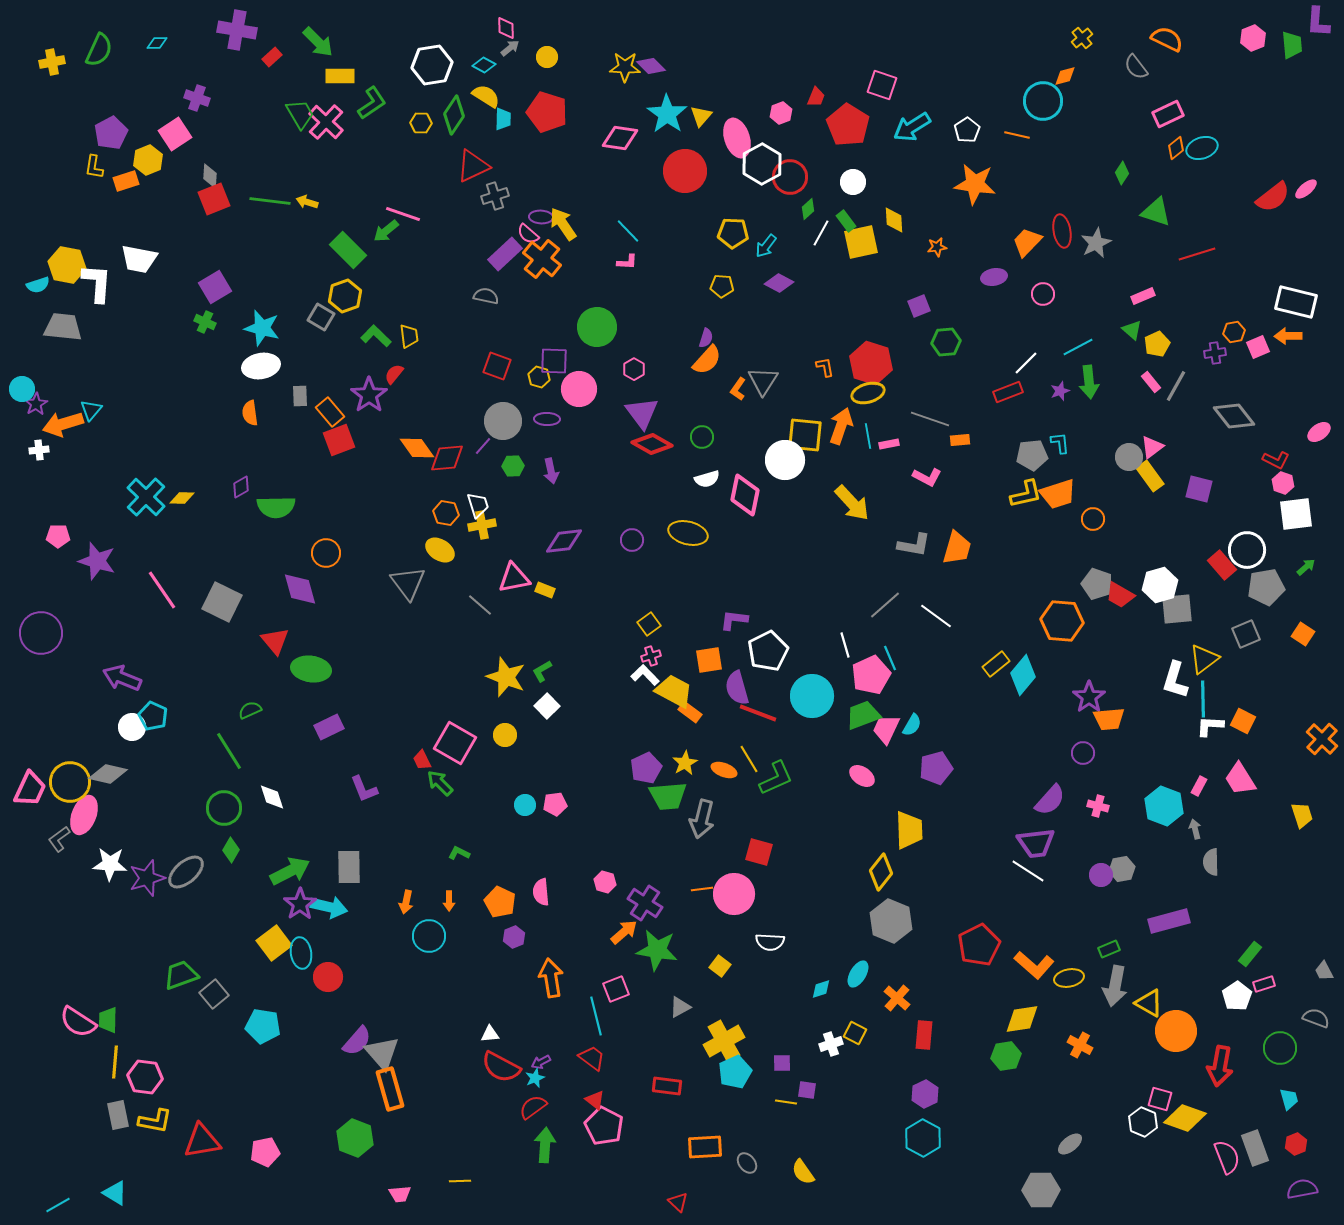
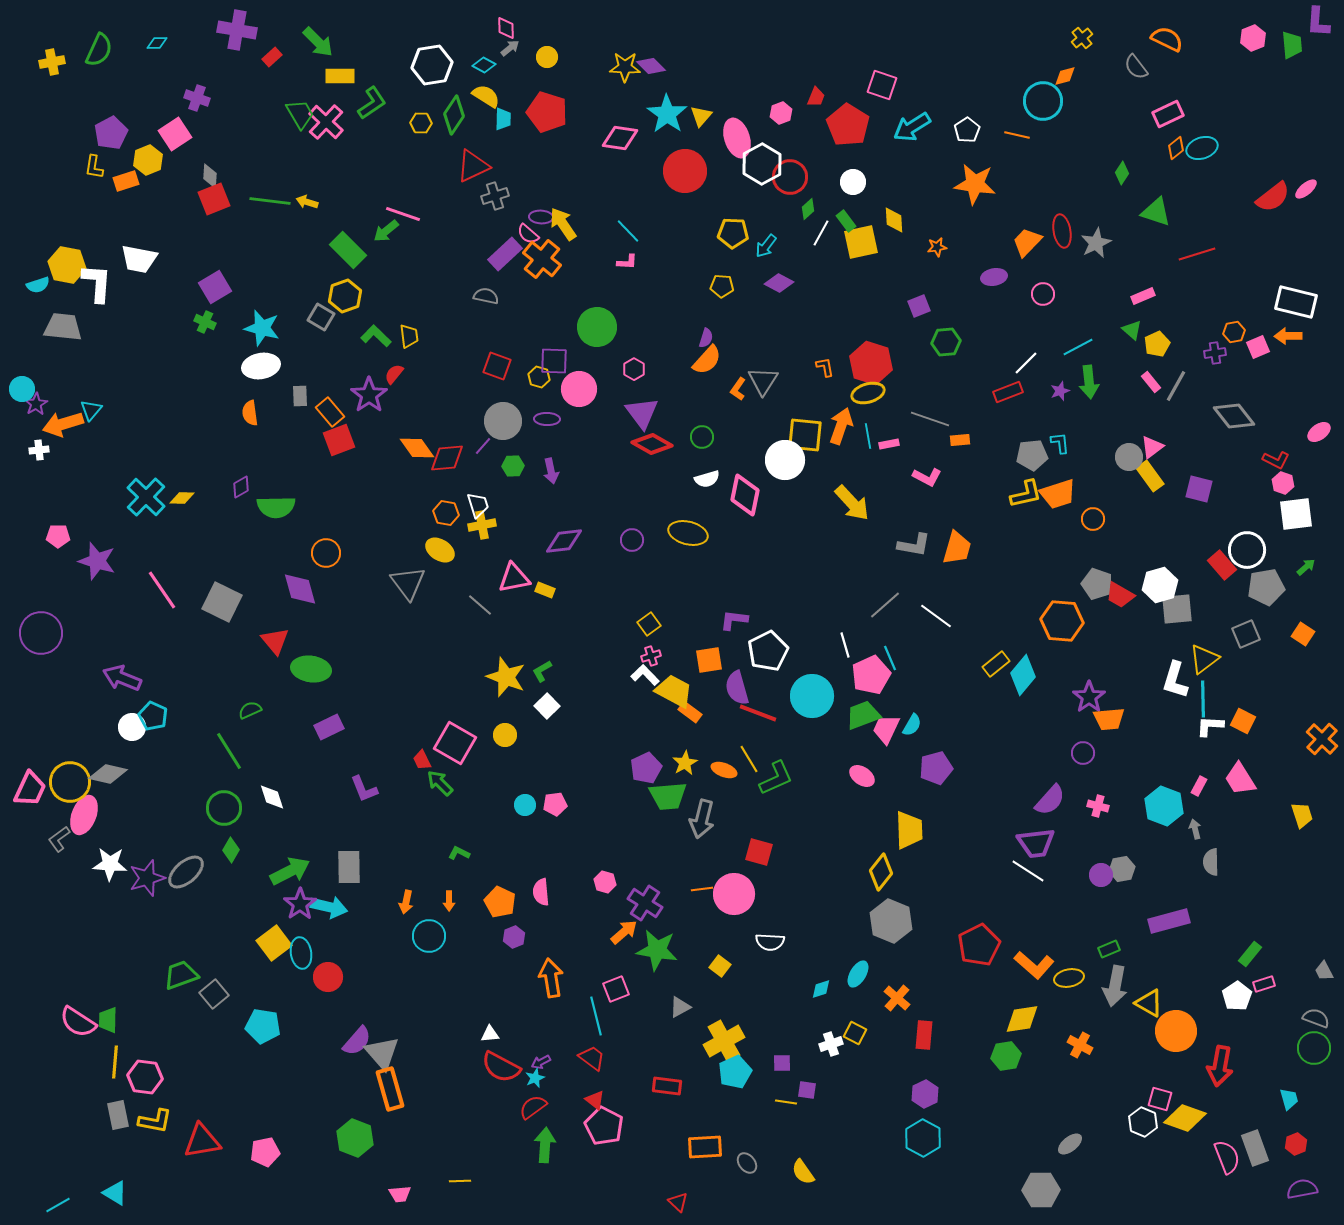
green circle at (1280, 1048): moved 34 px right
